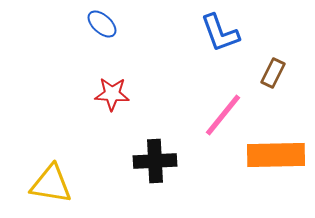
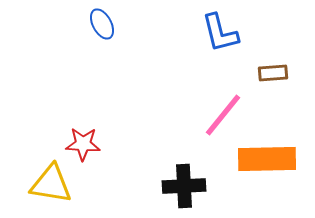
blue ellipse: rotated 20 degrees clockwise
blue L-shape: rotated 6 degrees clockwise
brown rectangle: rotated 60 degrees clockwise
red star: moved 29 px left, 50 px down
orange rectangle: moved 9 px left, 4 px down
black cross: moved 29 px right, 25 px down
